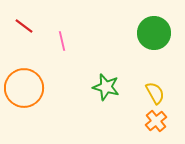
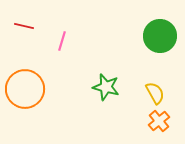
red line: rotated 24 degrees counterclockwise
green circle: moved 6 px right, 3 px down
pink line: rotated 30 degrees clockwise
orange circle: moved 1 px right, 1 px down
orange cross: moved 3 px right
